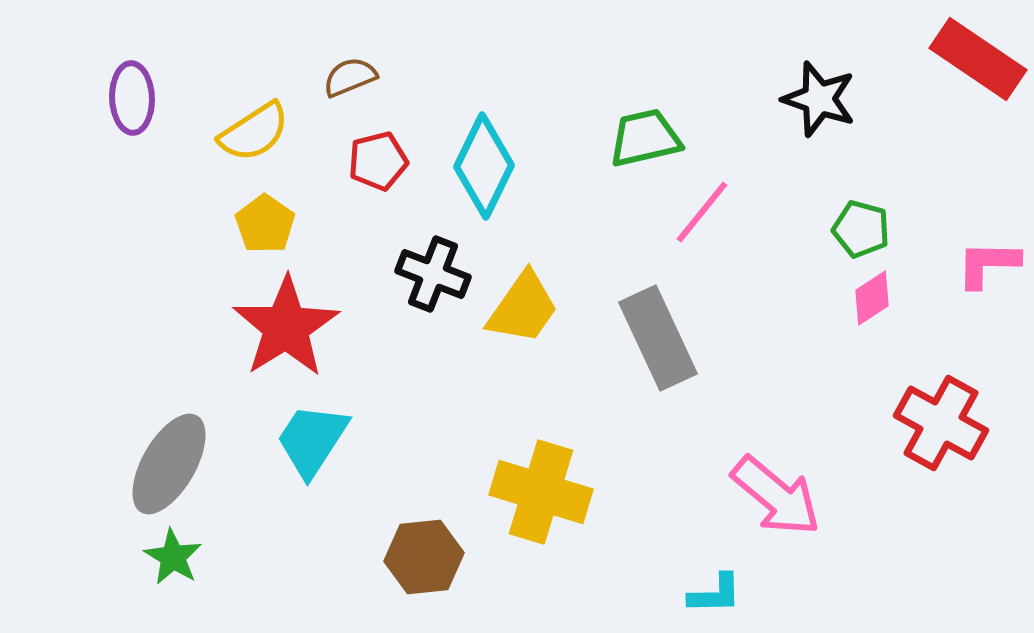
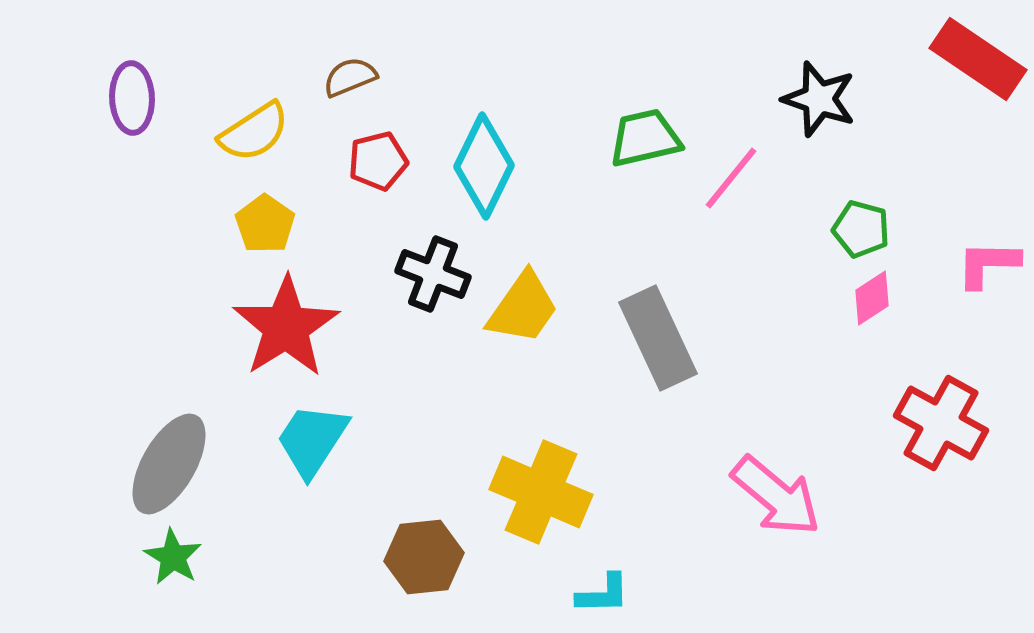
pink line: moved 29 px right, 34 px up
yellow cross: rotated 6 degrees clockwise
cyan L-shape: moved 112 px left
